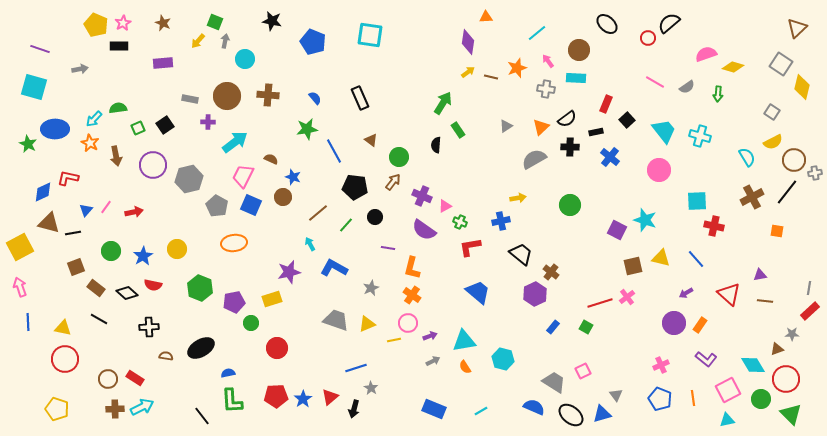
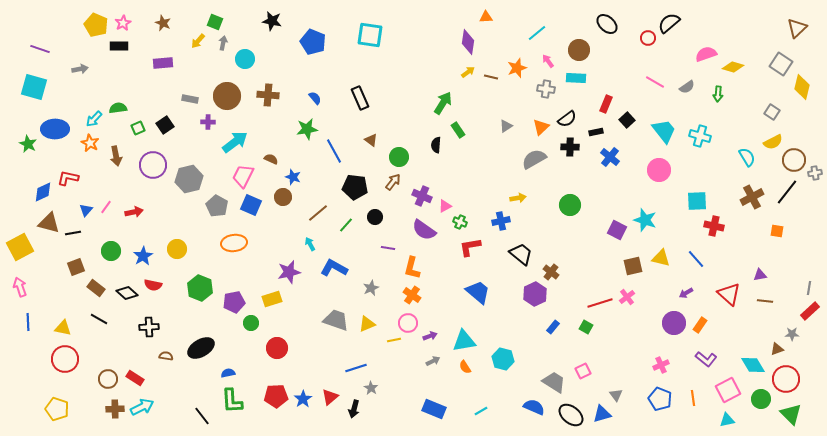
gray arrow at (225, 41): moved 2 px left, 2 px down
